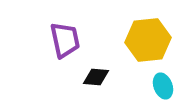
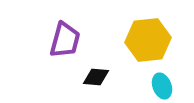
purple trapezoid: rotated 27 degrees clockwise
cyan ellipse: moved 1 px left
